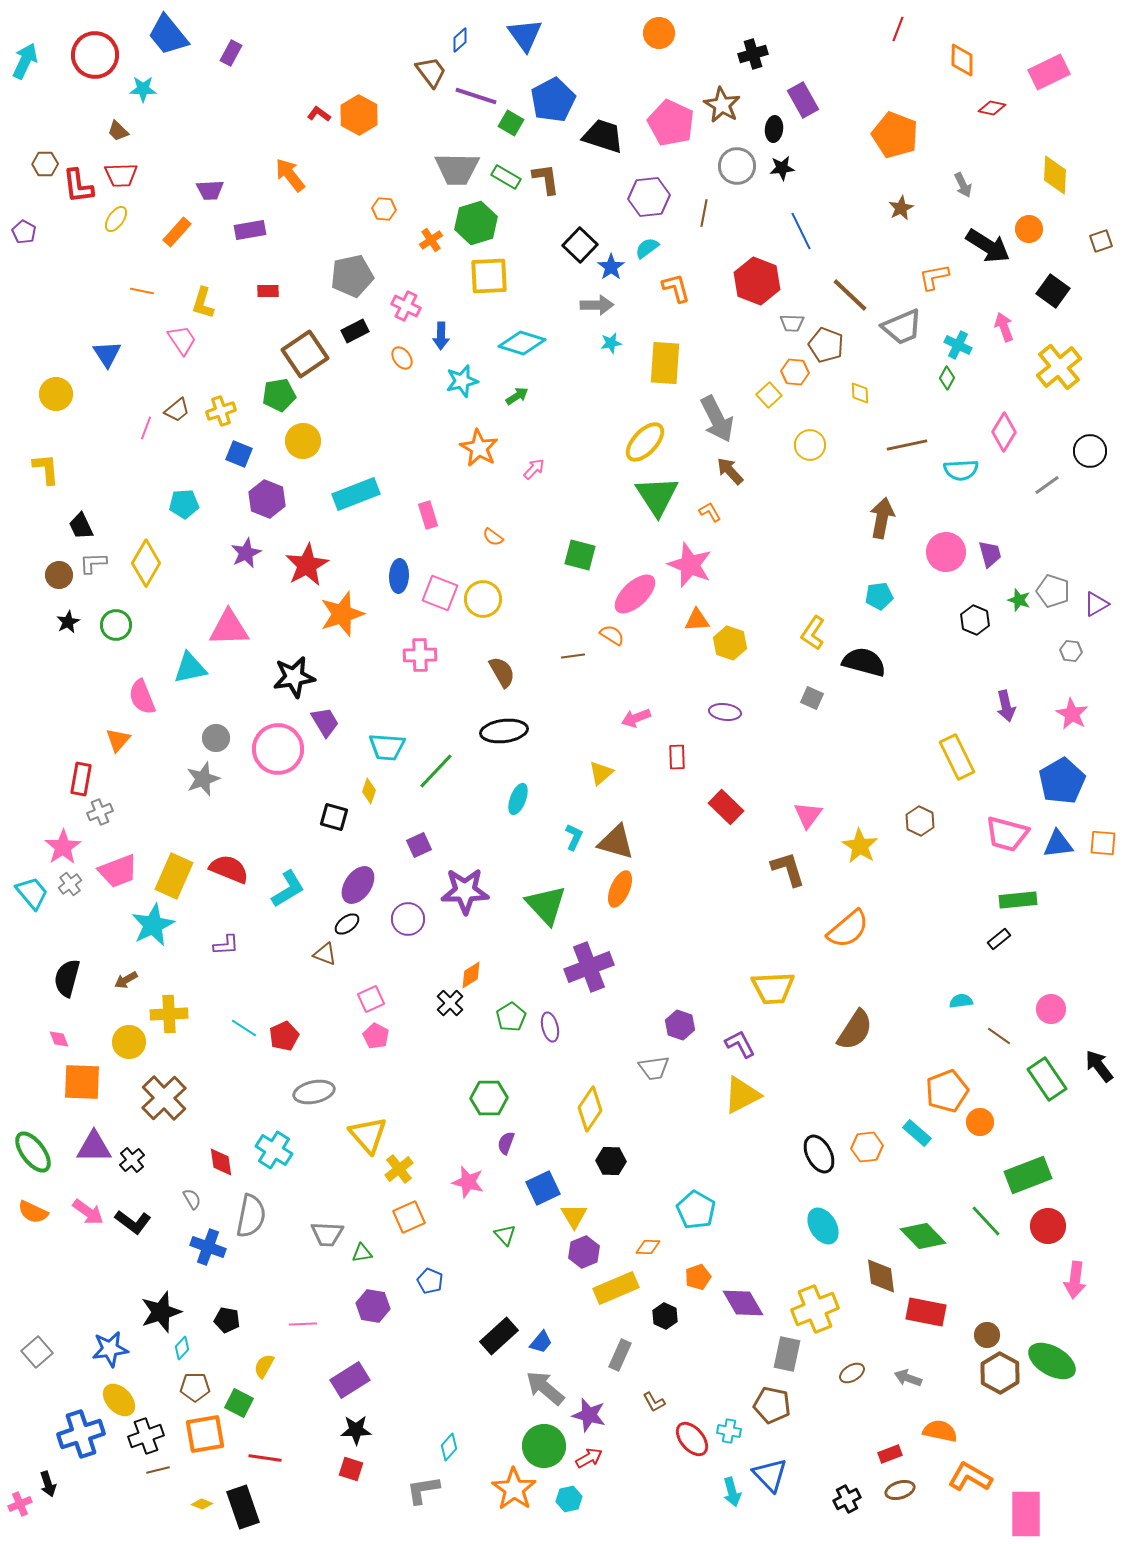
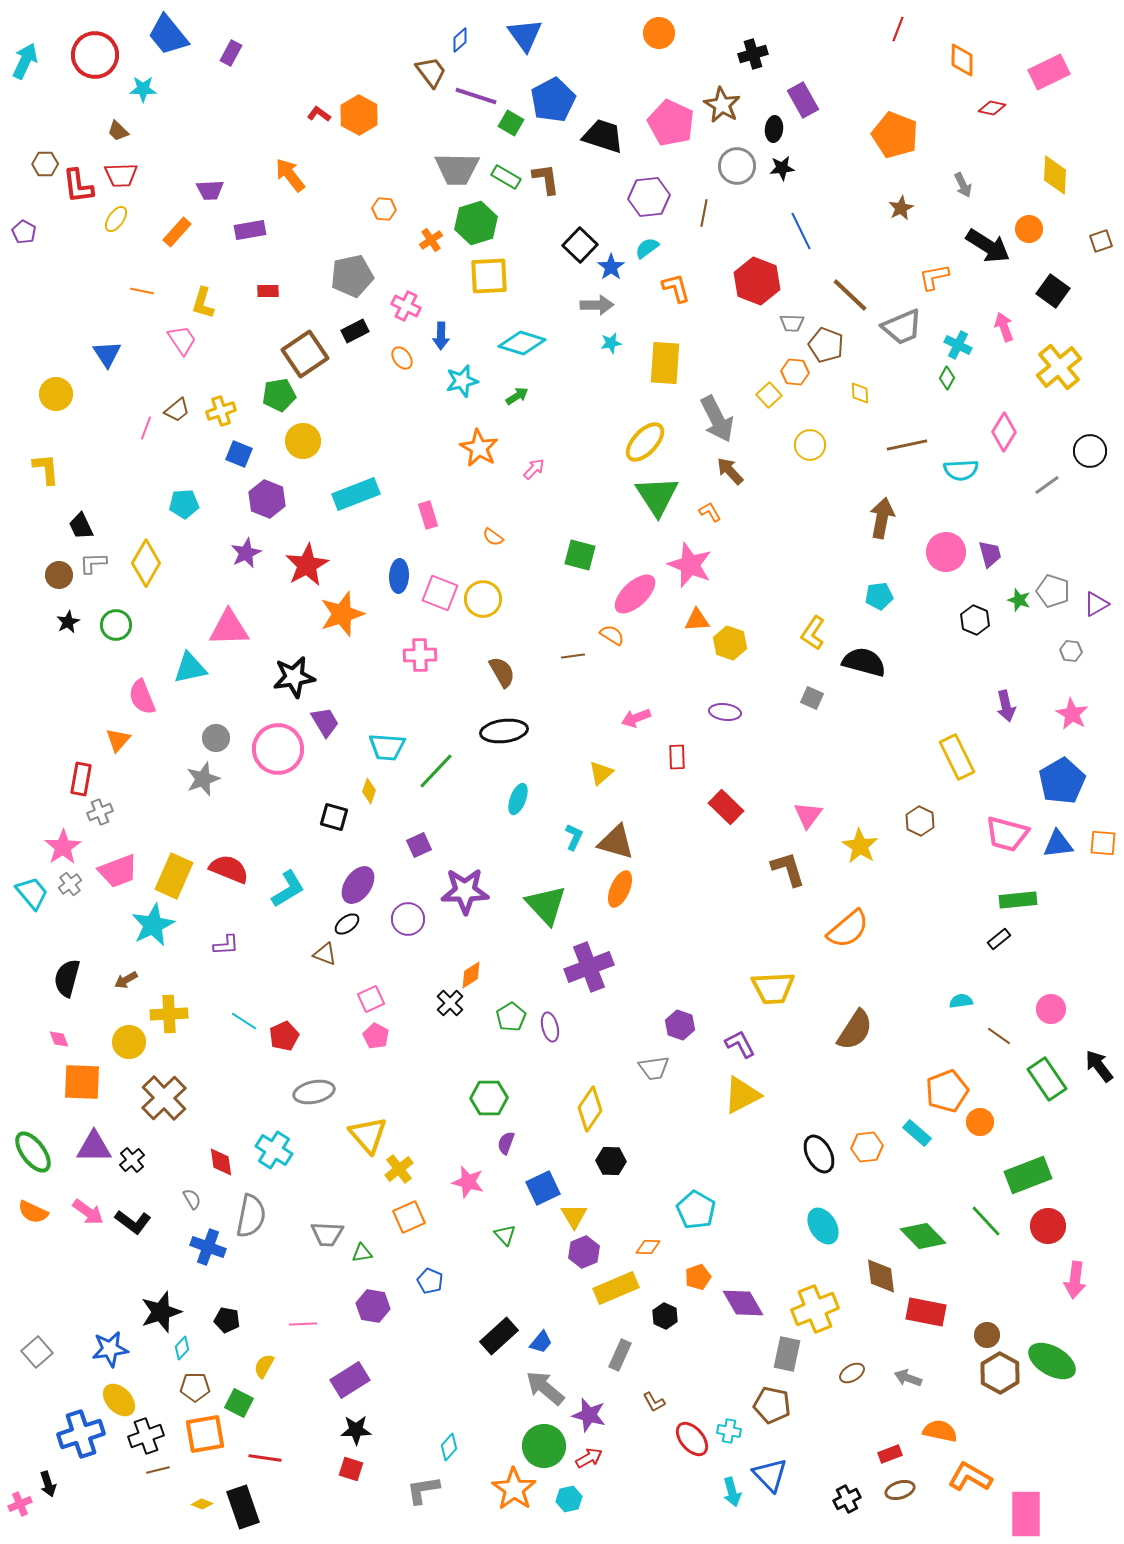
cyan line at (244, 1028): moved 7 px up
